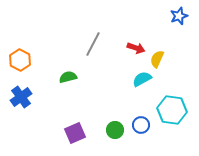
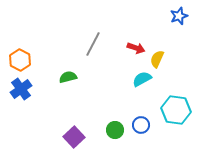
blue cross: moved 8 px up
cyan hexagon: moved 4 px right
purple square: moved 1 px left, 4 px down; rotated 20 degrees counterclockwise
